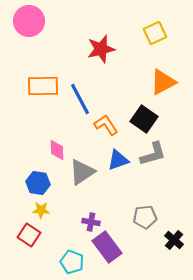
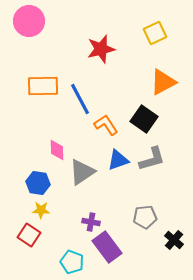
gray L-shape: moved 1 px left, 5 px down
